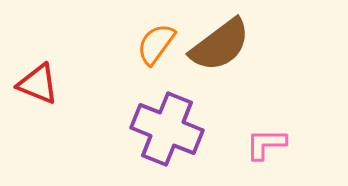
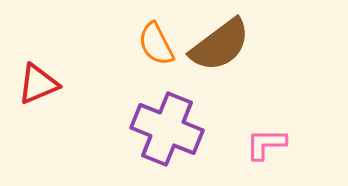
orange semicircle: rotated 63 degrees counterclockwise
red triangle: rotated 45 degrees counterclockwise
